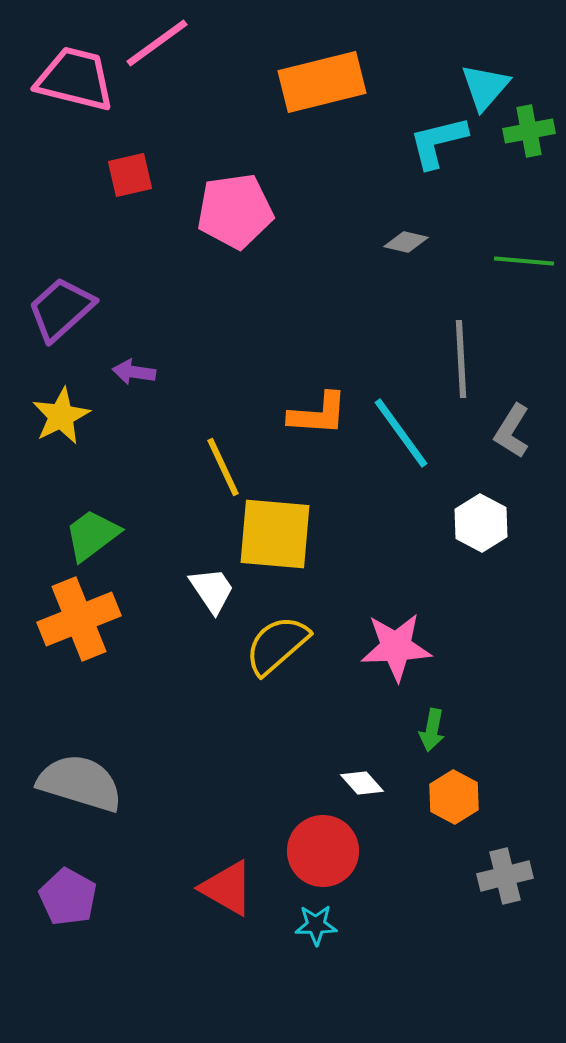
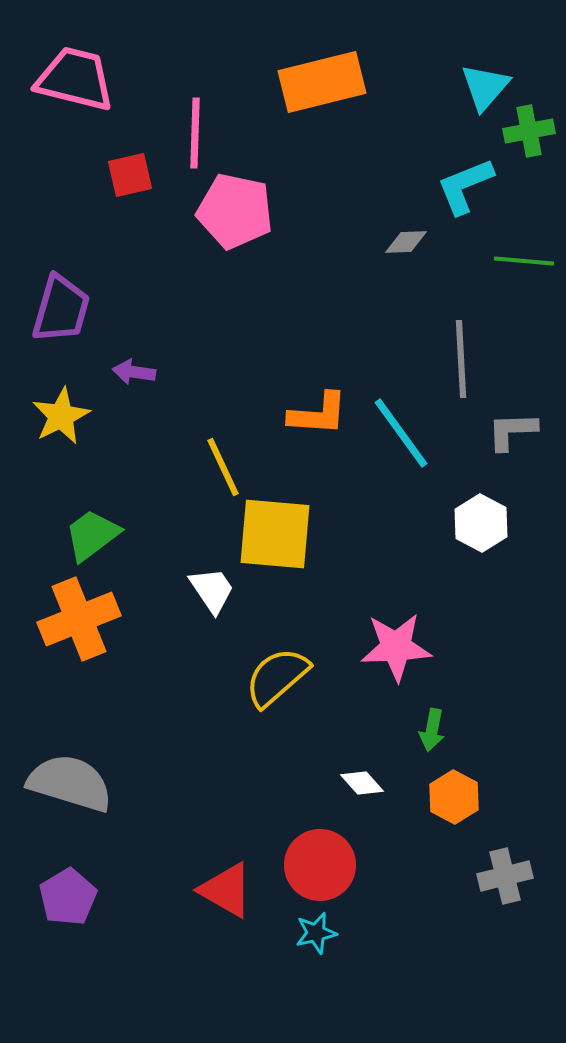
pink line: moved 38 px right, 90 px down; rotated 52 degrees counterclockwise
cyan L-shape: moved 27 px right, 44 px down; rotated 8 degrees counterclockwise
pink pentagon: rotated 20 degrees clockwise
gray diamond: rotated 15 degrees counterclockwise
purple trapezoid: rotated 148 degrees clockwise
gray L-shape: rotated 56 degrees clockwise
yellow semicircle: moved 32 px down
gray semicircle: moved 10 px left
red circle: moved 3 px left, 14 px down
red triangle: moved 1 px left, 2 px down
purple pentagon: rotated 12 degrees clockwise
cyan star: moved 8 px down; rotated 12 degrees counterclockwise
